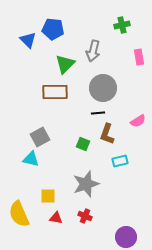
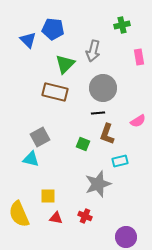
brown rectangle: rotated 15 degrees clockwise
gray star: moved 12 px right
